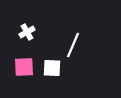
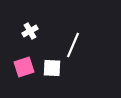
white cross: moved 3 px right, 1 px up
pink square: rotated 15 degrees counterclockwise
